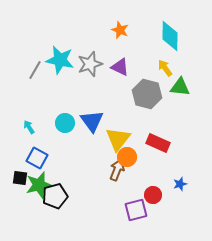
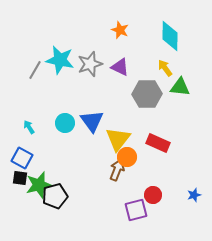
gray hexagon: rotated 16 degrees counterclockwise
blue square: moved 15 px left
blue star: moved 14 px right, 11 px down
